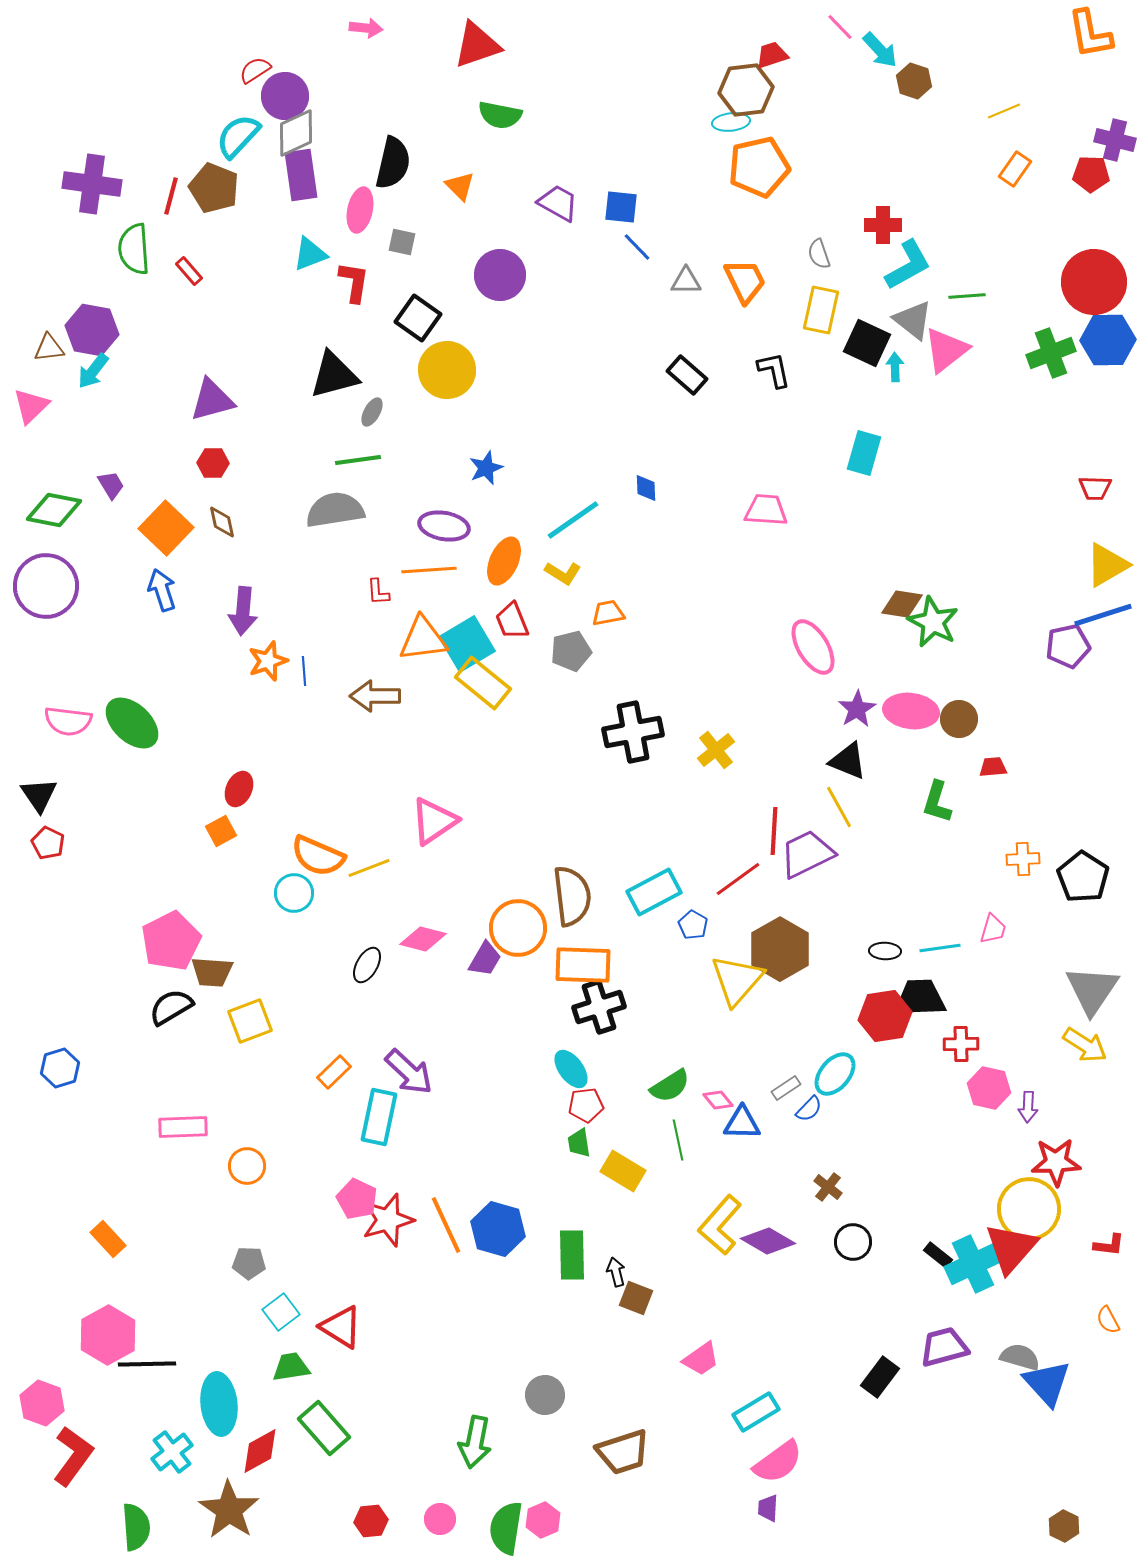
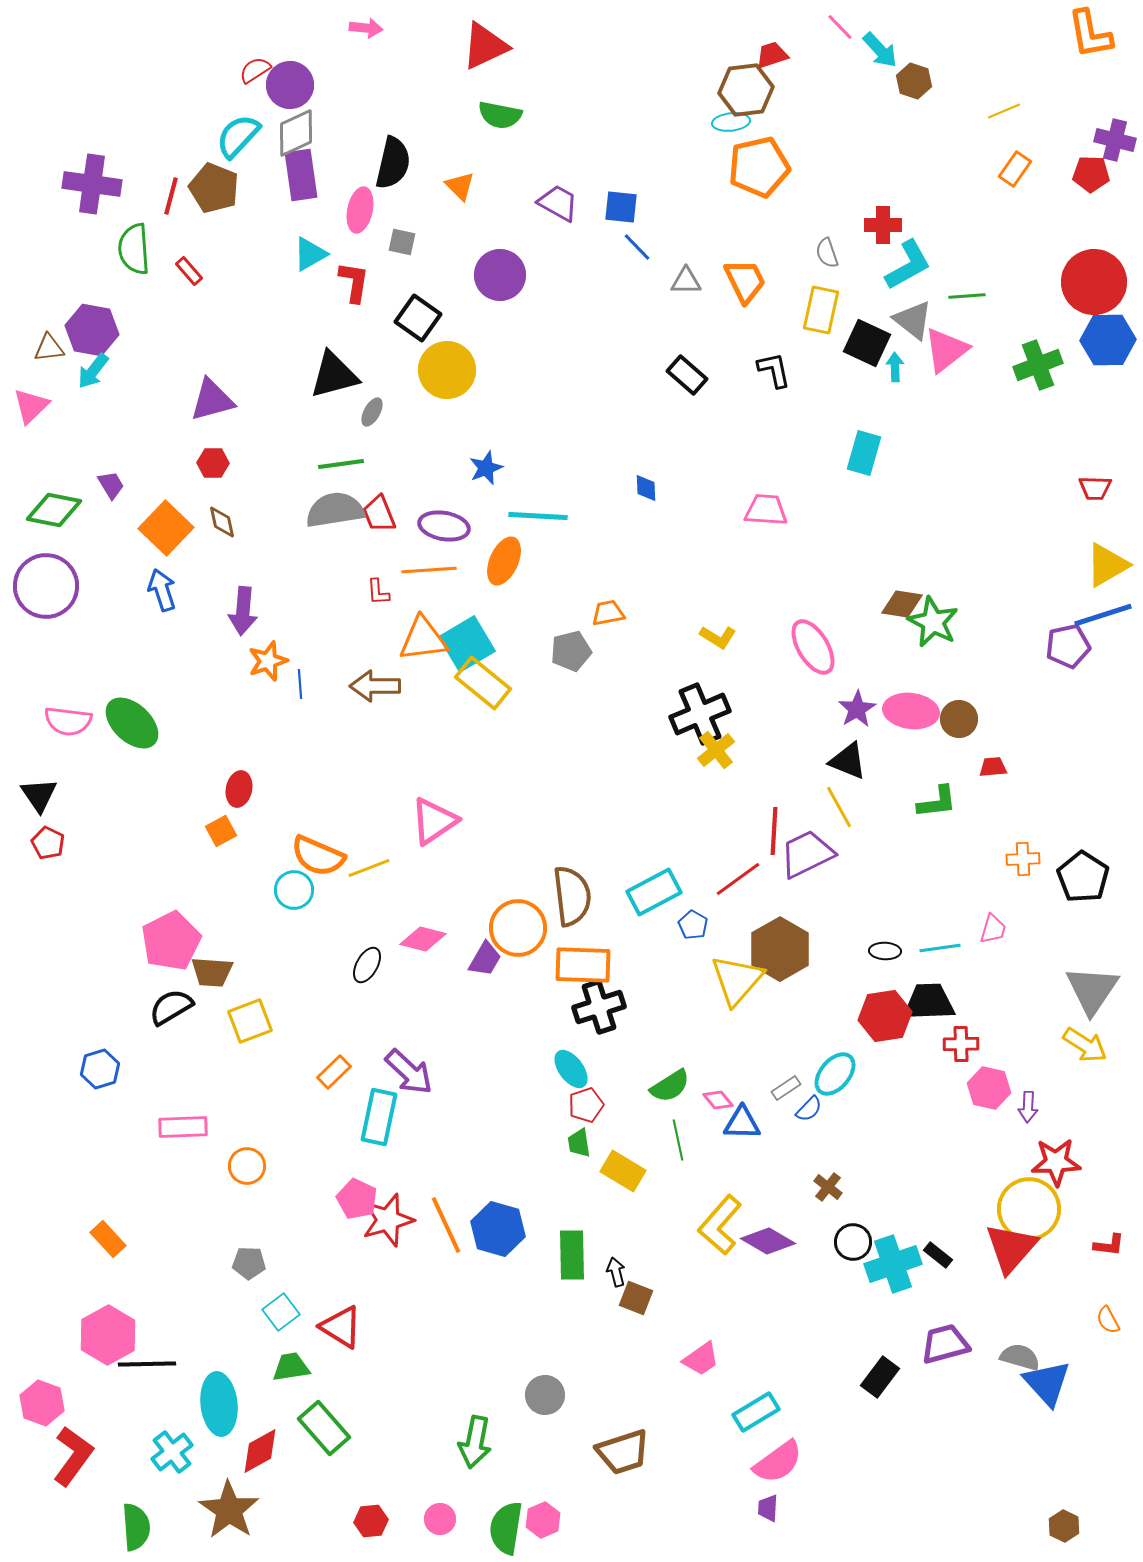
red triangle at (477, 45): moved 8 px right, 1 px down; rotated 6 degrees counterclockwise
purple circle at (285, 96): moved 5 px right, 11 px up
cyan triangle at (310, 254): rotated 9 degrees counterclockwise
gray semicircle at (819, 254): moved 8 px right, 1 px up
green cross at (1051, 353): moved 13 px left, 12 px down
green line at (358, 460): moved 17 px left, 4 px down
cyan line at (573, 520): moved 35 px left, 4 px up; rotated 38 degrees clockwise
yellow L-shape at (563, 573): moved 155 px right, 64 px down
red trapezoid at (512, 621): moved 133 px left, 107 px up
blue line at (304, 671): moved 4 px left, 13 px down
brown arrow at (375, 696): moved 10 px up
black cross at (633, 732): moved 67 px right, 18 px up; rotated 12 degrees counterclockwise
red ellipse at (239, 789): rotated 12 degrees counterclockwise
green L-shape at (937, 802): rotated 114 degrees counterclockwise
cyan circle at (294, 893): moved 3 px up
black trapezoid at (920, 998): moved 9 px right, 4 px down
blue hexagon at (60, 1068): moved 40 px right, 1 px down
red pentagon at (586, 1105): rotated 12 degrees counterclockwise
cyan cross at (973, 1264): moved 80 px left; rotated 6 degrees clockwise
purple trapezoid at (944, 1347): moved 1 px right, 3 px up
